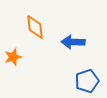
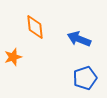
blue arrow: moved 6 px right, 3 px up; rotated 20 degrees clockwise
blue pentagon: moved 2 px left, 3 px up
